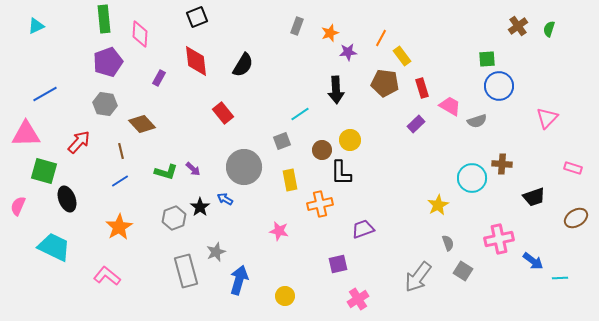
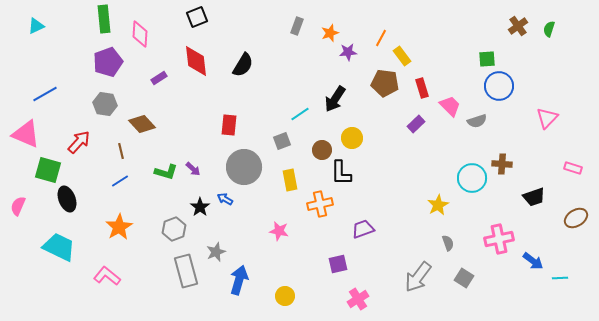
purple rectangle at (159, 78): rotated 28 degrees clockwise
black arrow at (336, 90): moved 1 px left, 9 px down; rotated 36 degrees clockwise
pink trapezoid at (450, 106): rotated 15 degrees clockwise
red rectangle at (223, 113): moved 6 px right, 12 px down; rotated 45 degrees clockwise
pink triangle at (26, 134): rotated 24 degrees clockwise
yellow circle at (350, 140): moved 2 px right, 2 px up
green square at (44, 171): moved 4 px right, 1 px up
gray hexagon at (174, 218): moved 11 px down
cyan trapezoid at (54, 247): moved 5 px right
gray square at (463, 271): moved 1 px right, 7 px down
